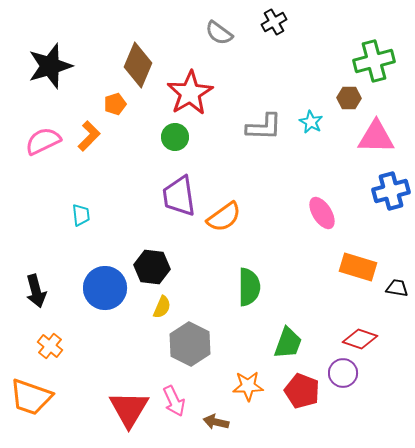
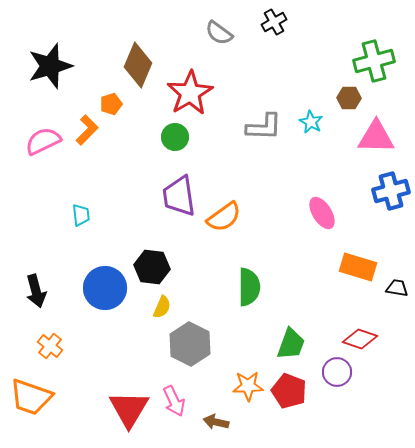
orange pentagon: moved 4 px left
orange L-shape: moved 2 px left, 6 px up
green trapezoid: moved 3 px right, 1 px down
purple circle: moved 6 px left, 1 px up
red pentagon: moved 13 px left
